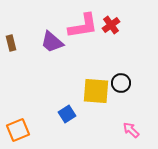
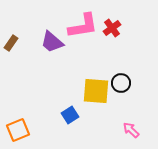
red cross: moved 1 px right, 3 px down
brown rectangle: rotated 49 degrees clockwise
blue square: moved 3 px right, 1 px down
